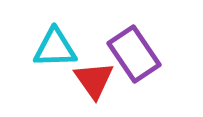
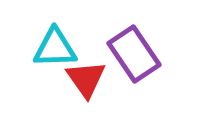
red triangle: moved 8 px left, 1 px up
